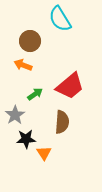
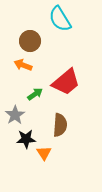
red trapezoid: moved 4 px left, 4 px up
brown semicircle: moved 2 px left, 3 px down
